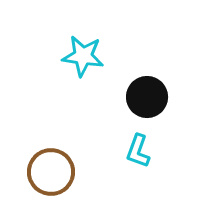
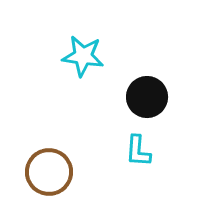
cyan L-shape: rotated 16 degrees counterclockwise
brown circle: moved 2 px left
